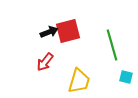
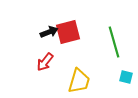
red square: moved 1 px down
green line: moved 2 px right, 3 px up
